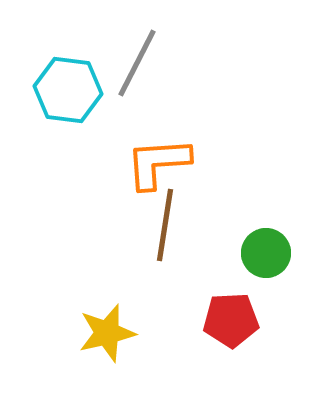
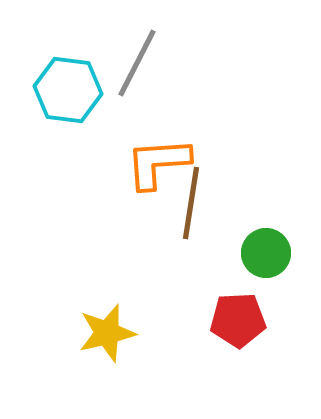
brown line: moved 26 px right, 22 px up
red pentagon: moved 7 px right
